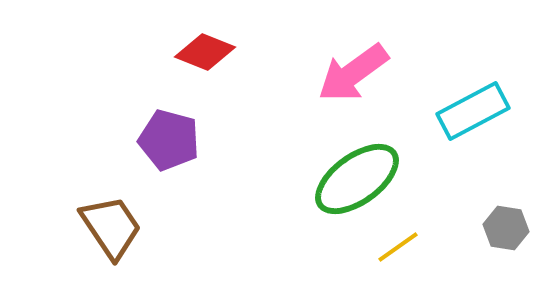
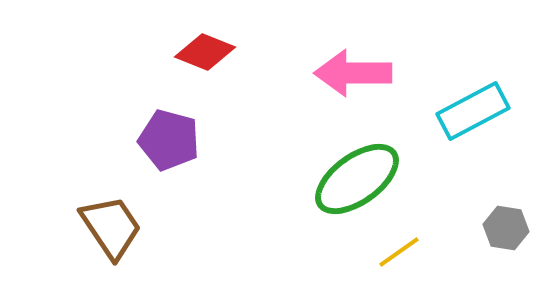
pink arrow: rotated 36 degrees clockwise
yellow line: moved 1 px right, 5 px down
